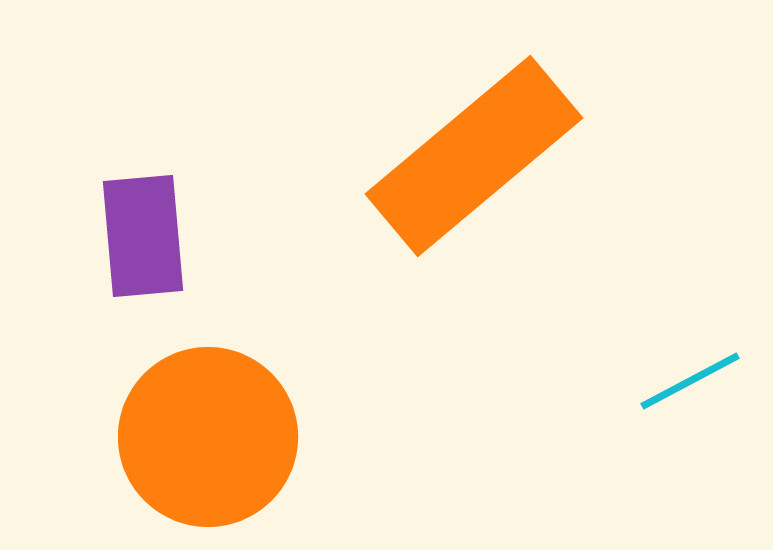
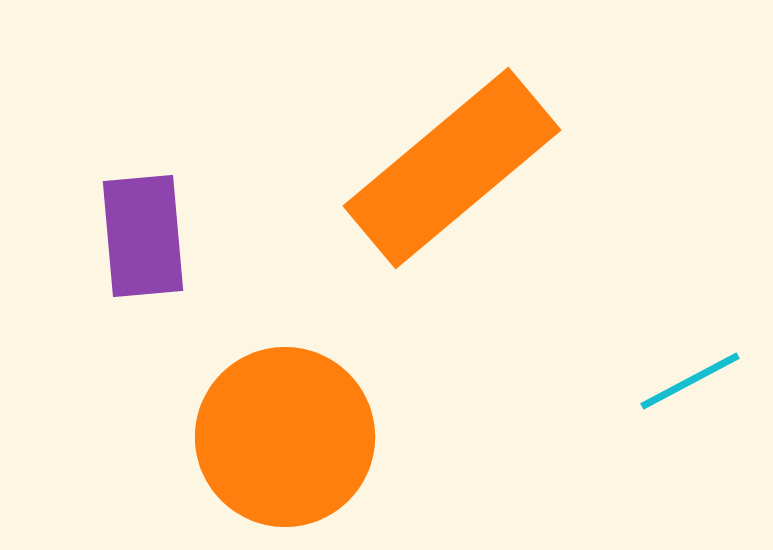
orange rectangle: moved 22 px left, 12 px down
orange circle: moved 77 px right
